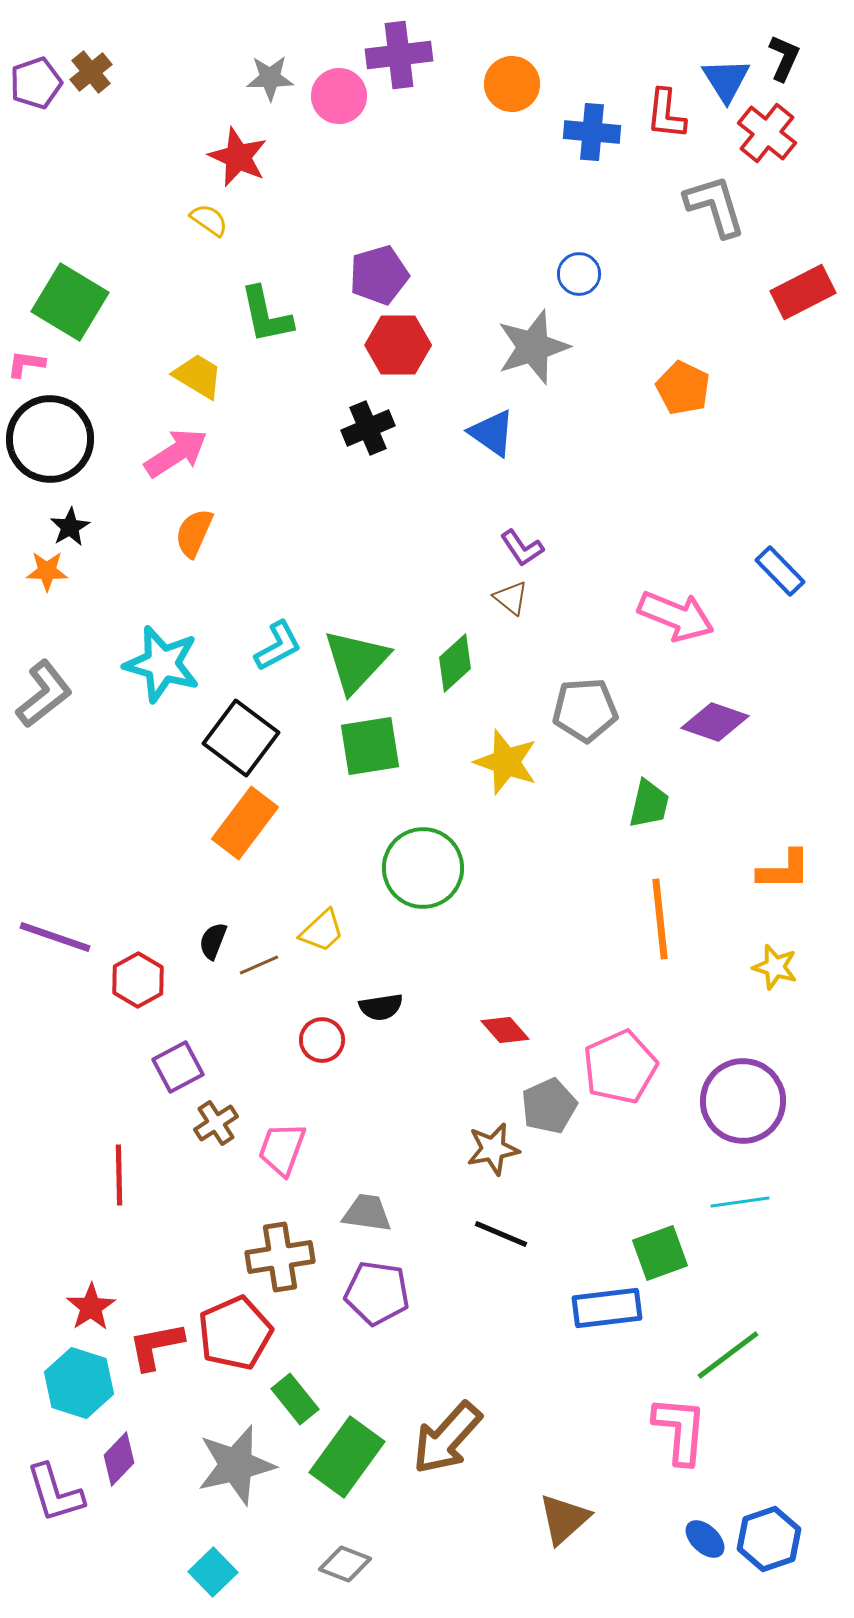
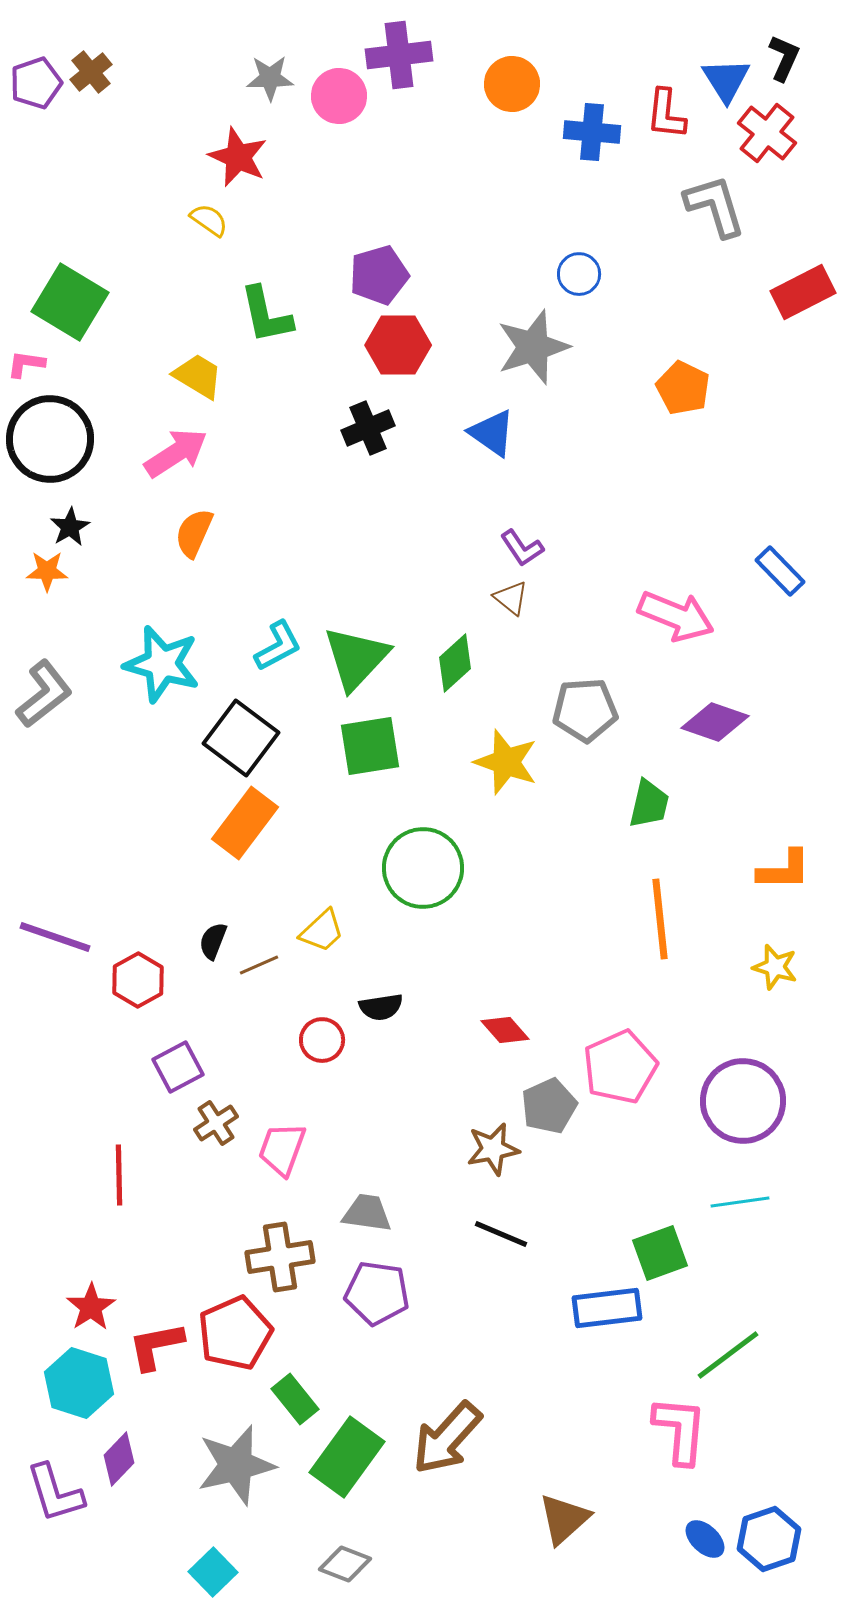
green triangle at (356, 661): moved 3 px up
